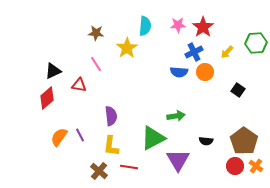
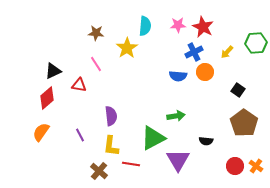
red star: rotated 10 degrees counterclockwise
blue semicircle: moved 1 px left, 4 px down
orange semicircle: moved 18 px left, 5 px up
brown pentagon: moved 18 px up
red line: moved 2 px right, 3 px up
